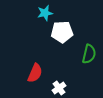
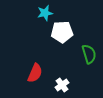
green semicircle: rotated 30 degrees counterclockwise
white cross: moved 3 px right, 3 px up
